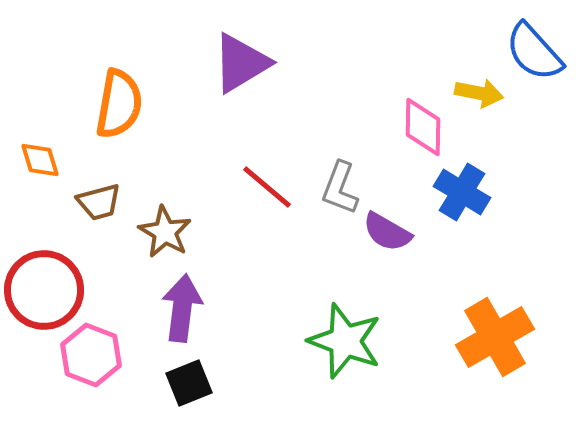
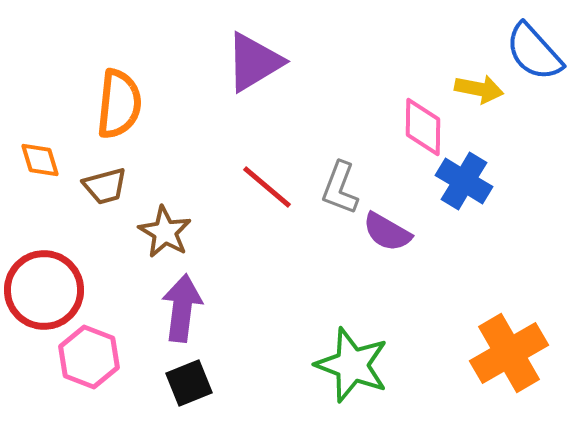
purple triangle: moved 13 px right, 1 px up
yellow arrow: moved 4 px up
orange semicircle: rotated 4 degrees counterclockwise
blue cross: moved 2 px right, 11 px up
brown trapezoid: moved 6 px right, 16 px up
orange cross: moved 14 px right, 16 px down
green star: moved 7 px right, 24 px down
pink hexagon: moved 2 px left, 2 px down
